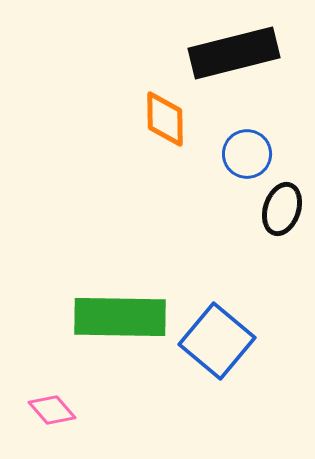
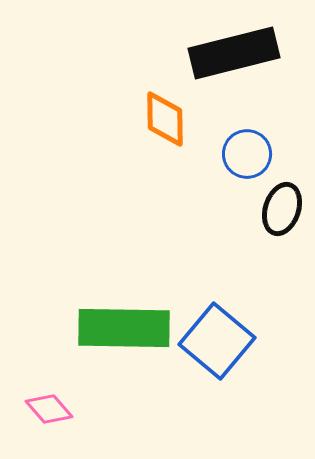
green rectangle: moved 4 px right, 11 px down
pink diamond: moved 3 px left, 1 px up
